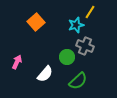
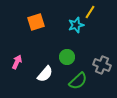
orange square: rotated 24 degrees clockwise
gray cross: moved 17 px right, 19 px down
